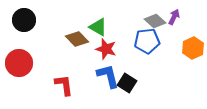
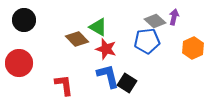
purple arrow: rotated 14 degrees counterclockwise
